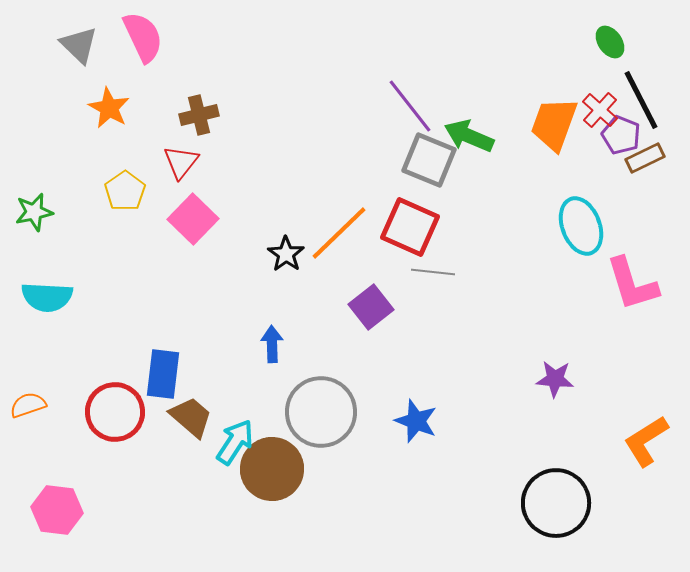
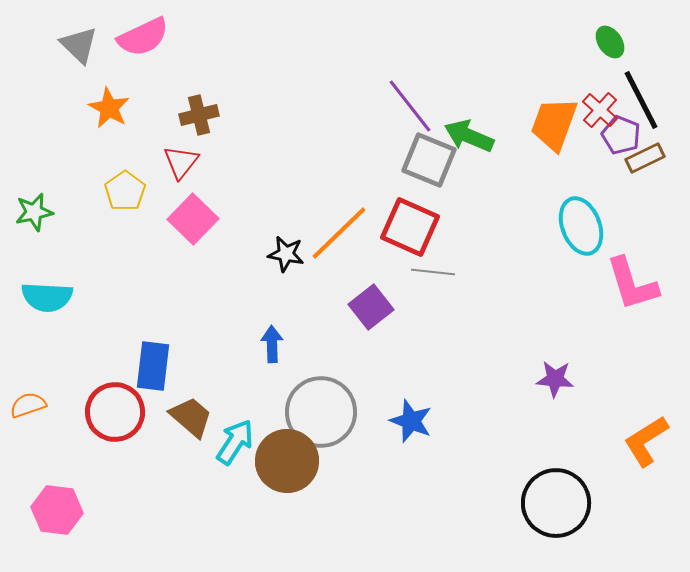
pink semicircle: rotated 90 degrees clockwise
black star: rotated 24 degrees counterclockwise
blue rectangle: moved 10 px left, 8 px up
blue star: moved 5 px left
brown circle: moved 15 px right, 8 px up
